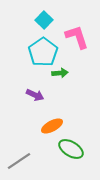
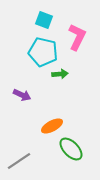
cyan square: rotated 24 degrees counterclockwise
pink L-shape: rotated 44 degrees clockwise
cyan pentagon: rotated 24 degrees counterclockwise
green arrow: moved 1 px down
purple arrow: moved 13 px left
green ellipse: rotated 15 degrees clockwise
